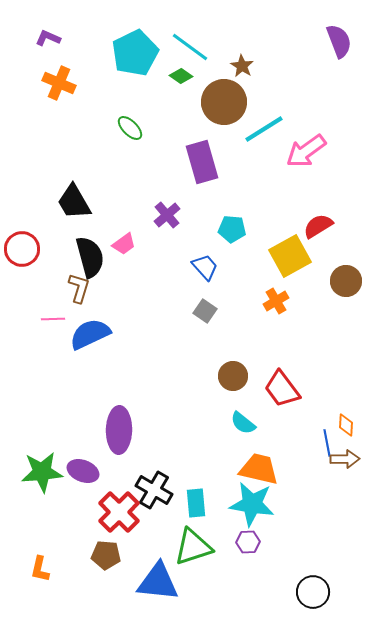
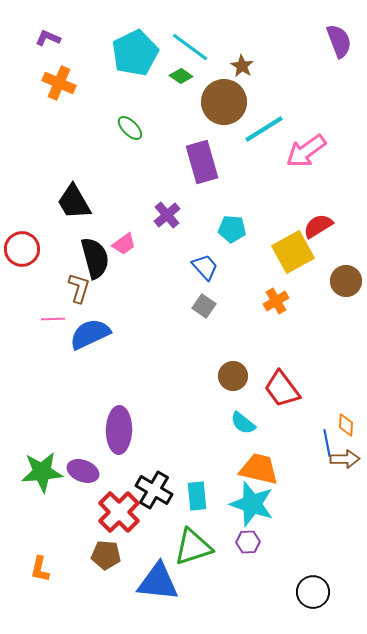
yellow square at (290, 256): moved 3 px right, 4 px up
black semicircle at (90, 257): moved 5 px right, 1 px down
gray square at (205, 311): moved 1 px left, 5 px up
cyan rectangle at (196, 503): moved 1 px right, 7 px up
cyan star at (252, 504): rotated 9 degrees clockwise
